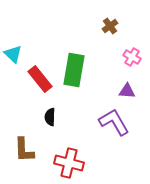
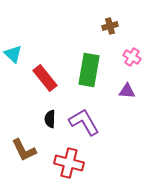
brown cross: rotated 21 degrees clockwise
green rectangle: moved 15 px right
red rectangle: moved 5 px right, 1 px up
black semicircle: moved 2 px down
purple L-shape: moved 30 px left
brown L-shape: rotated 24 degrees counterclockwise
